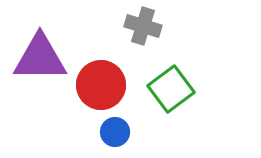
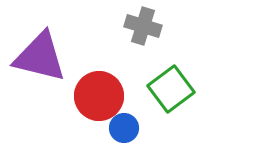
purple triangle: moved 1 px up; rotated 14 degrees clockwise
red circle: moved 2 px left, 11 px down
blue circle: moved 9 px right, 4 px up
